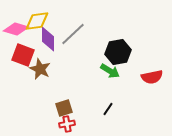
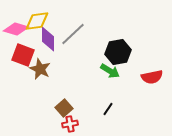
brown square: rotated 24 degrees counterclockwise
red cross: moved 3 px right
